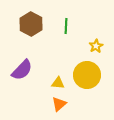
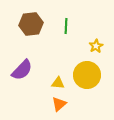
brown hexagon: rotated 25 degrees clockwise
